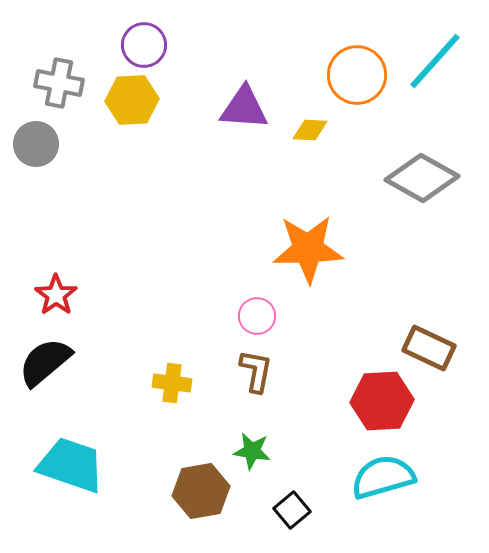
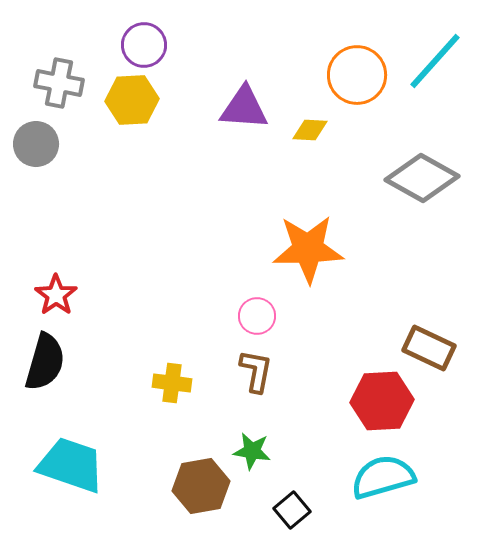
black semicircle: rotated 146 degrees clockwise
brown hexagon: moved 5 px up
